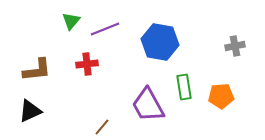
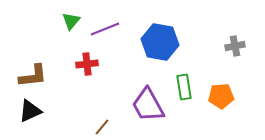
brown L-shape: moved 4 px left, 6 px down
